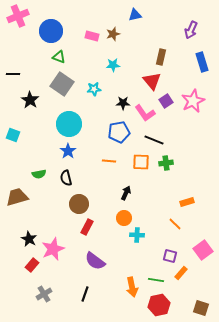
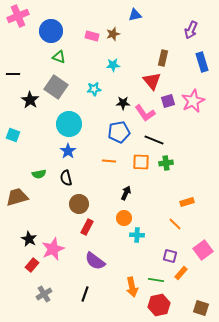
brown rectangle at (161, 57): moved 2 px right, 1 px down
gray square at (62, 84): moved 6 px left, 3 px down
purple square at (166, 101): moved 2 px right; rotated 16 degrees clockwise
